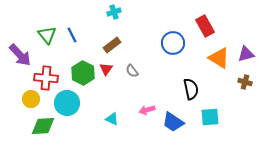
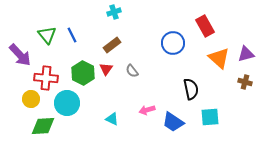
orange triangle: rotated 10 degrees clockwise
